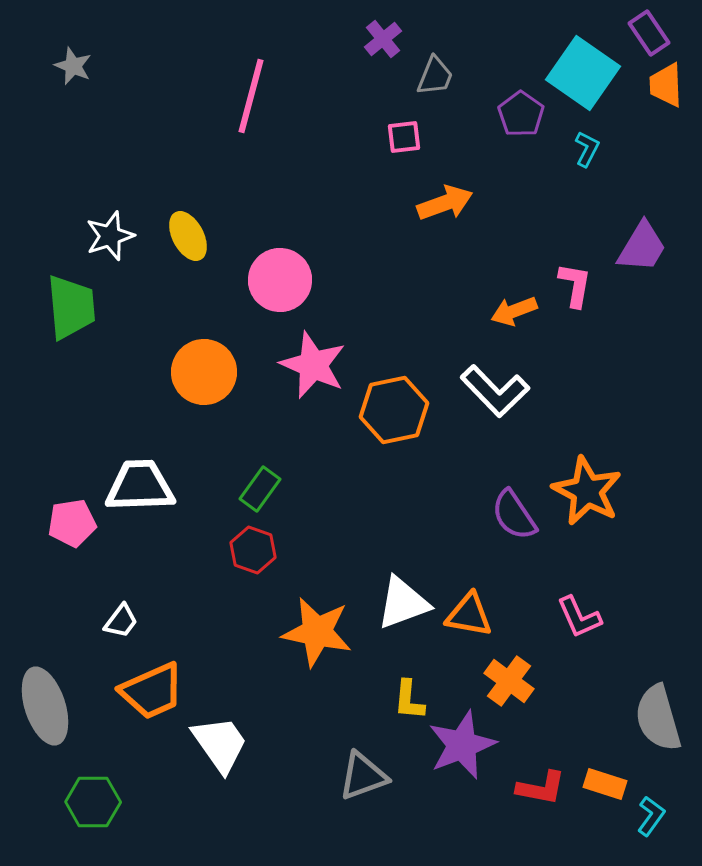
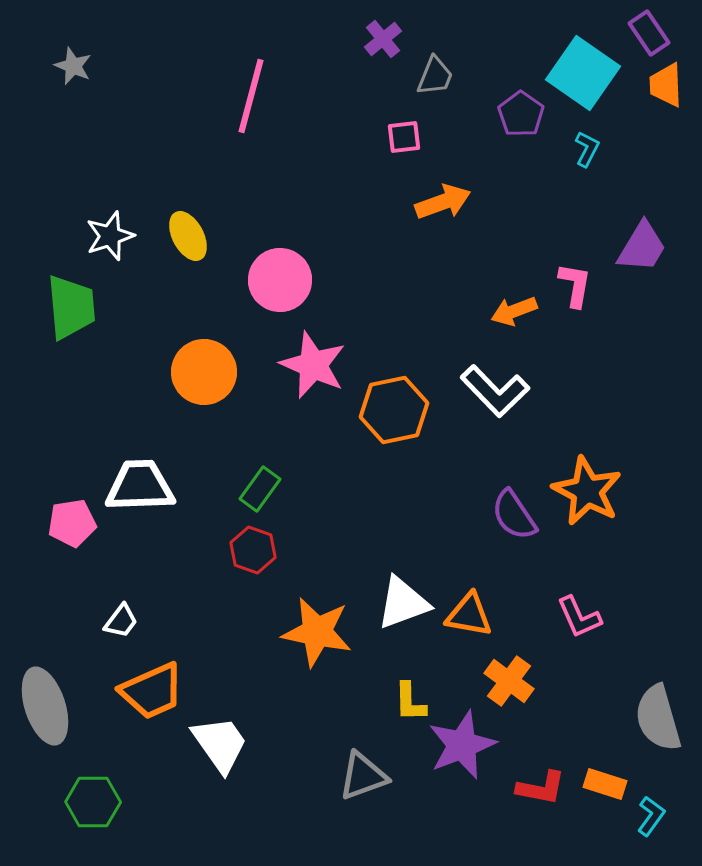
orange arrow at (445, 203): moved 2 px left, 1 px up
yellow L-shape at (409, 700): moved 1 px right, 2 px down; rotated 6 degrees counterclockwise
